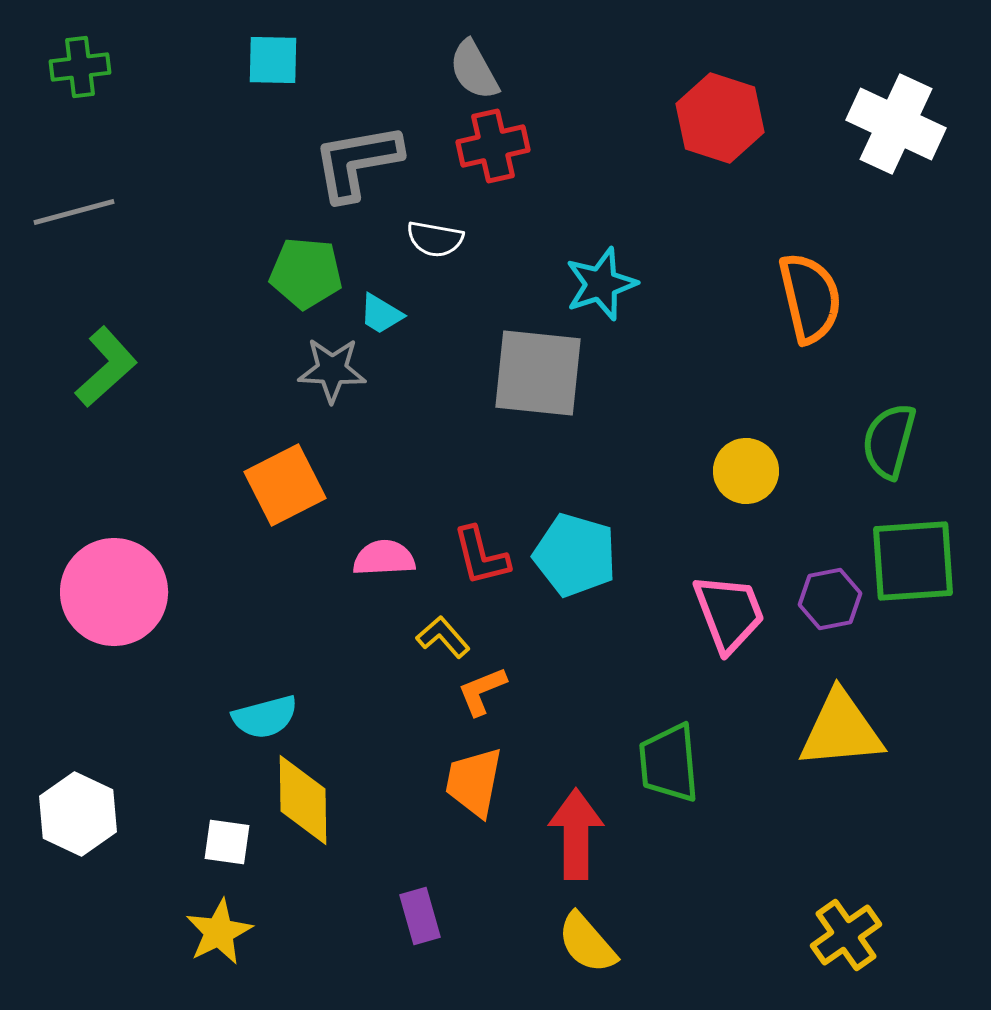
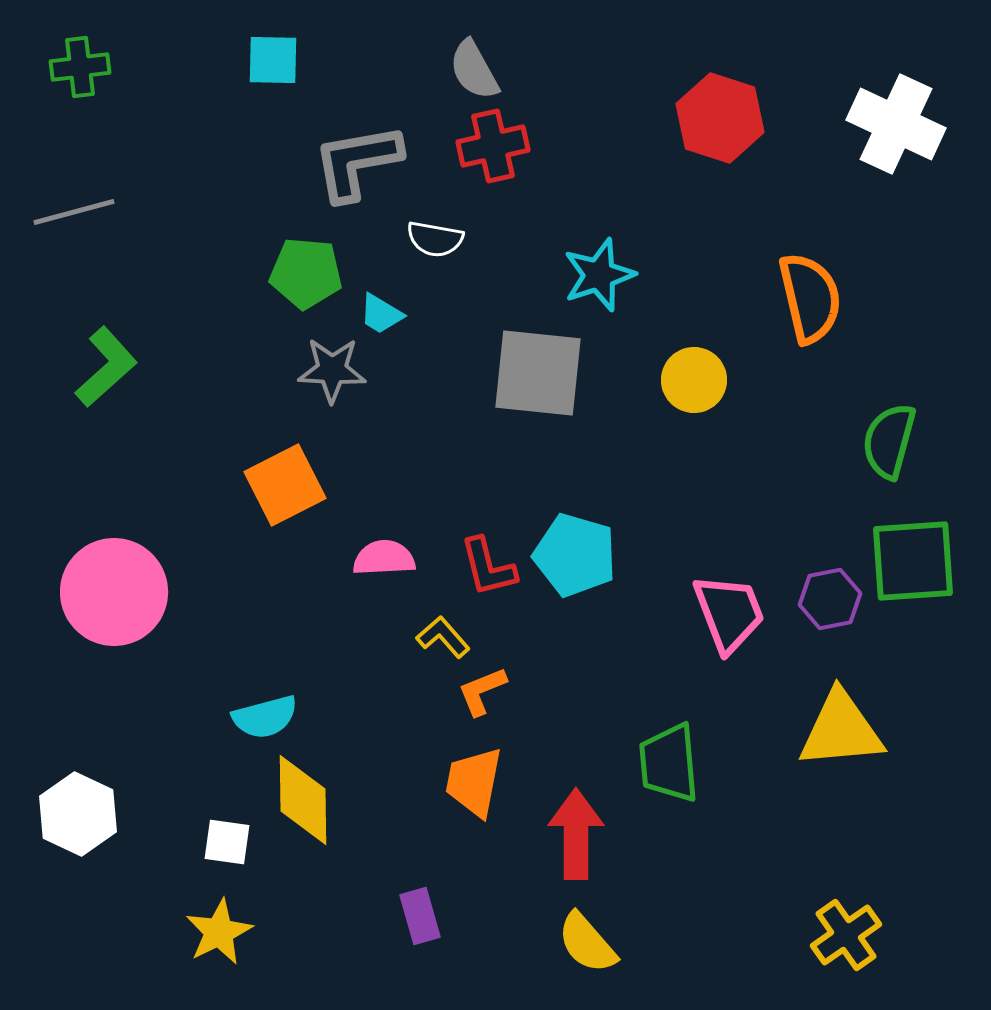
cyan star: moved 2 px left, 9 px up
yellow circle: moved 52 px left, 91 px up
red L-shape: moved 7 px right, 11 px down
